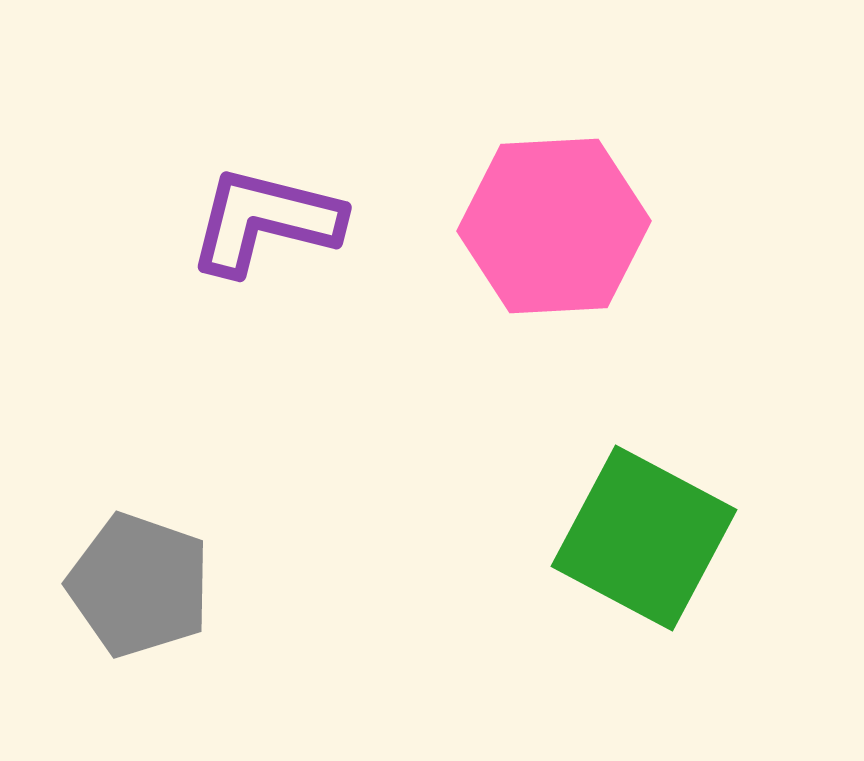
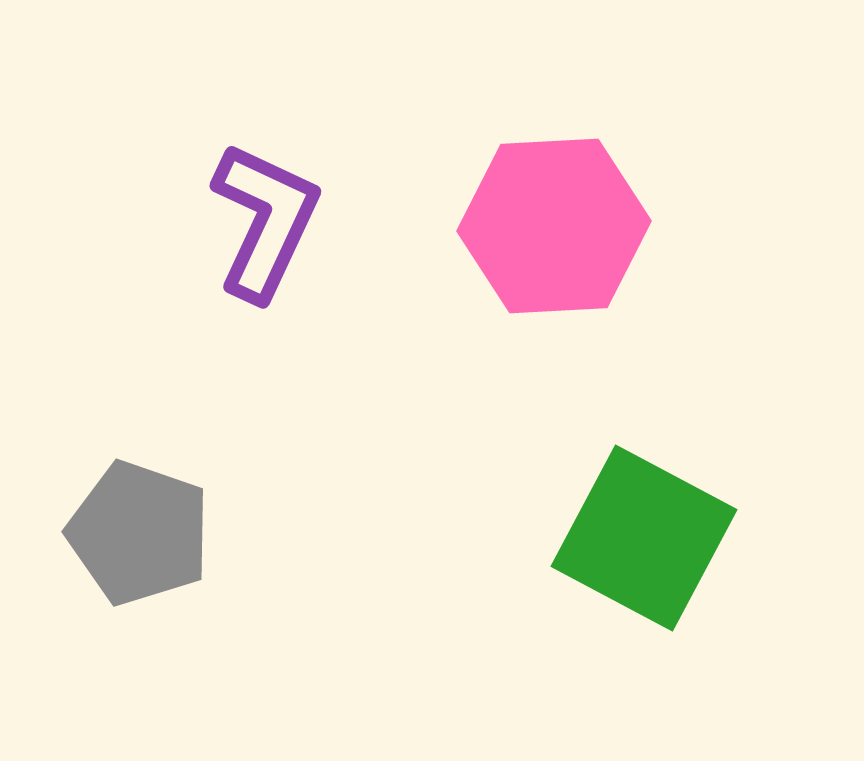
purple L-shape: rotated 101 degrees clockwise
gray pentagon: moved 52 px up
